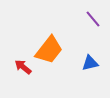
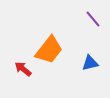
red arrow: moved 2 px down
